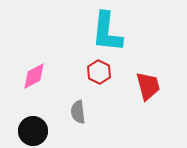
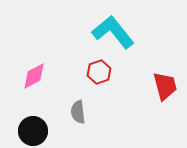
cyan L-shape: moved 6 px right; rotated 135 degrees clockwise
red hexagon: rotated 15 degrees clockwise
red trapezoid: moved 17 px right
